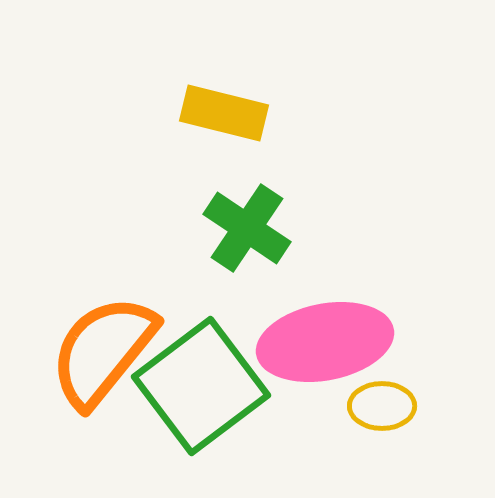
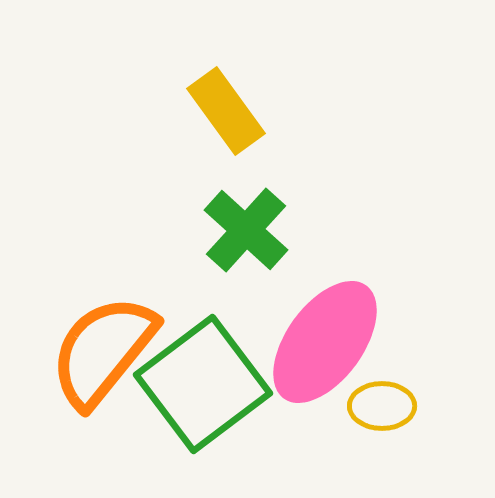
yellow rectangle: moved 2 px right, 2 px up; rotated 40 degrees clockwise
green cross: moved 1 px left, 2 px down; rotated 8 degrees clockwise
pink ellipse: rotated 43 degrees counterclockwise
green square: moved 2 px right, 2 px up
